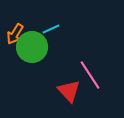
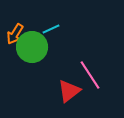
red triangle: rotated 35 degrees clockwise
